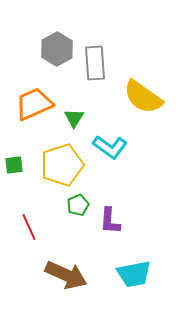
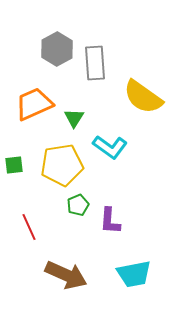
yellow pentagon: rotated 9 degrees clockwise
